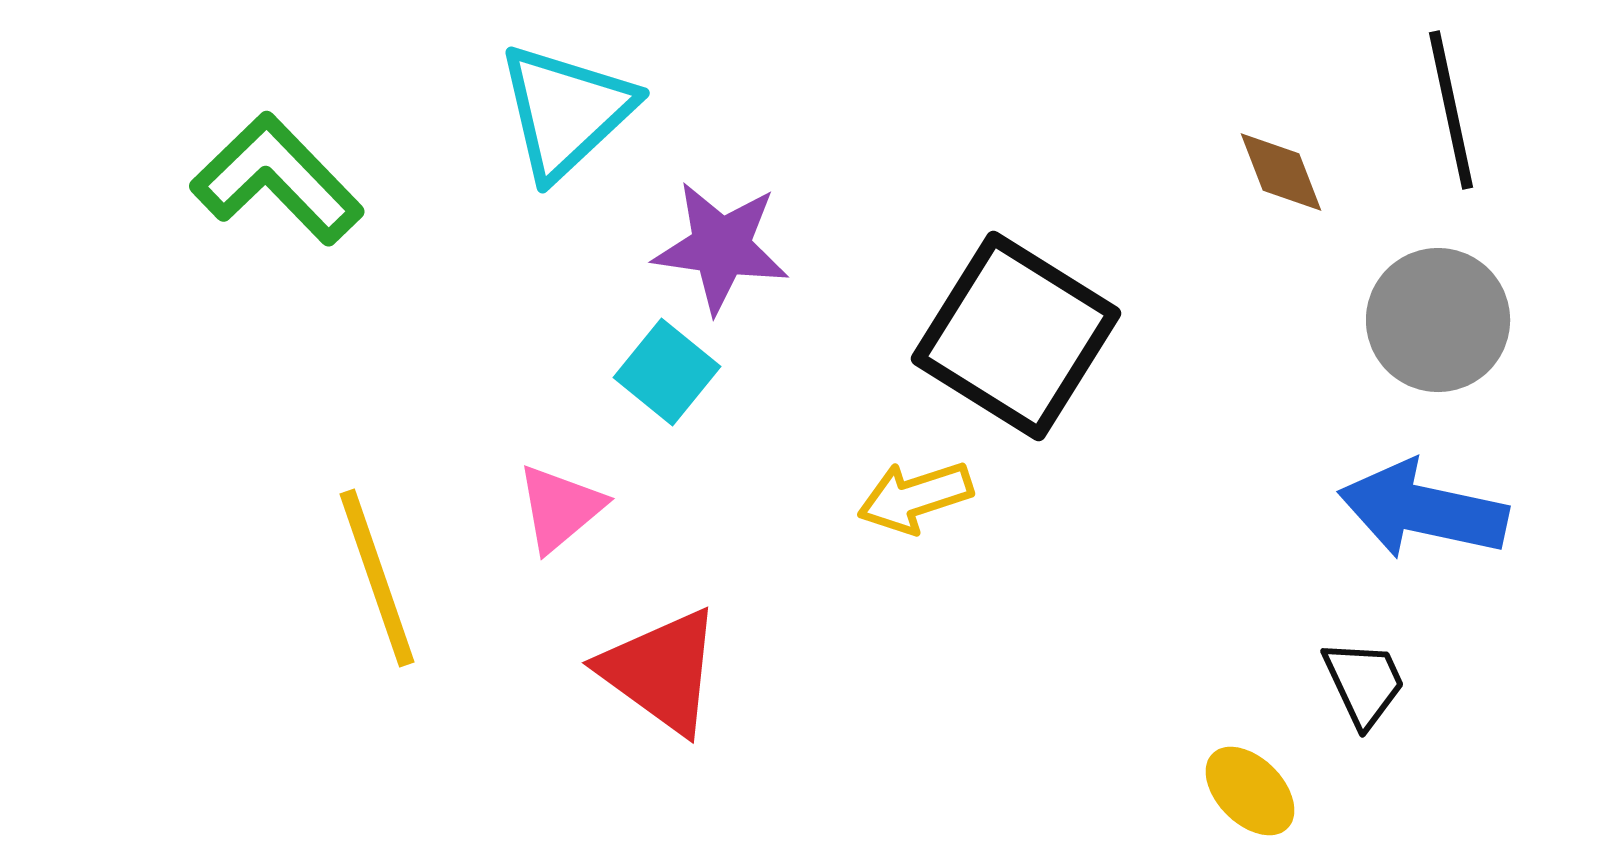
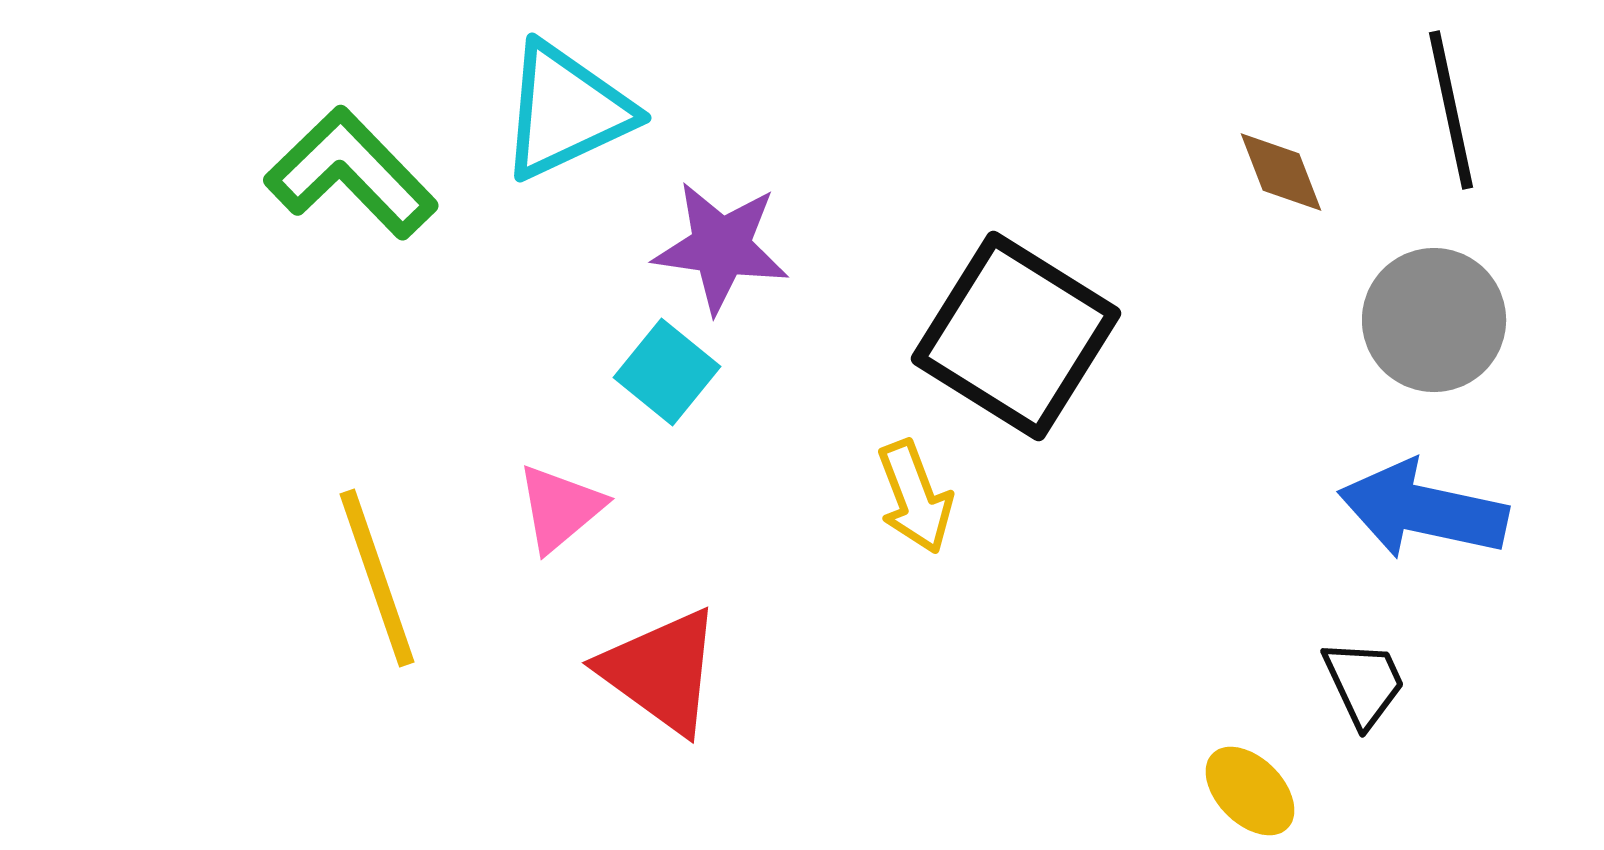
cyan triangle: rotated 18 degrees clockwise
green L-shape: moved 74 px right, 6 px up
gray circle: moved 4 px left
yellow arrow: rotated 93 degrees counterclockwise
